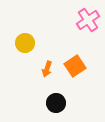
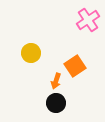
yellow circle: moved 6 px right, 10 px down
orange arrow: moved 9 px right, 12 px down
